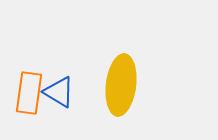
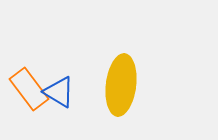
orange rectangle: moved 4 px up; rotated 45 degrees counterclockwise
